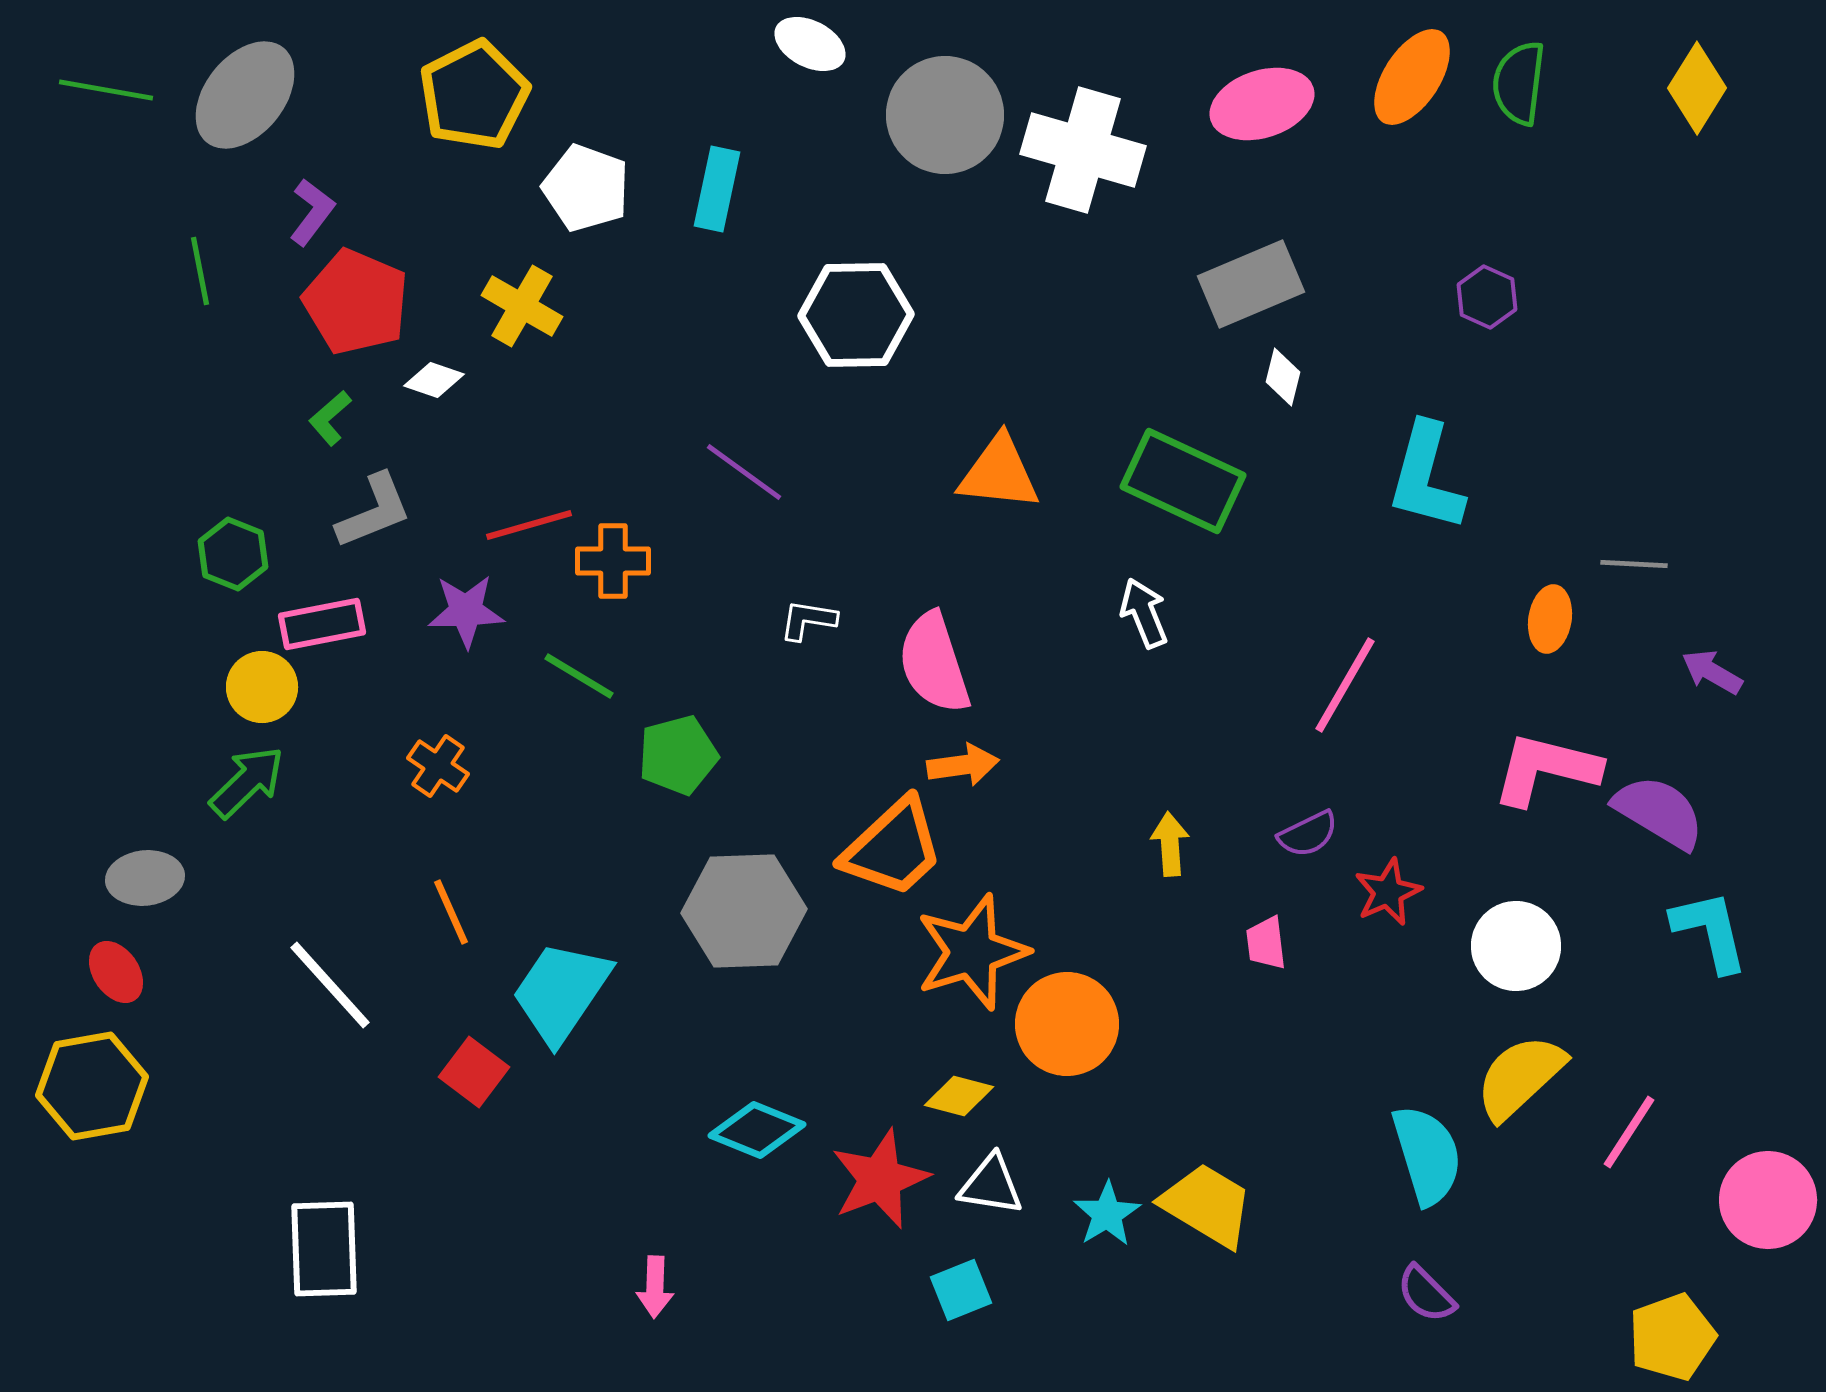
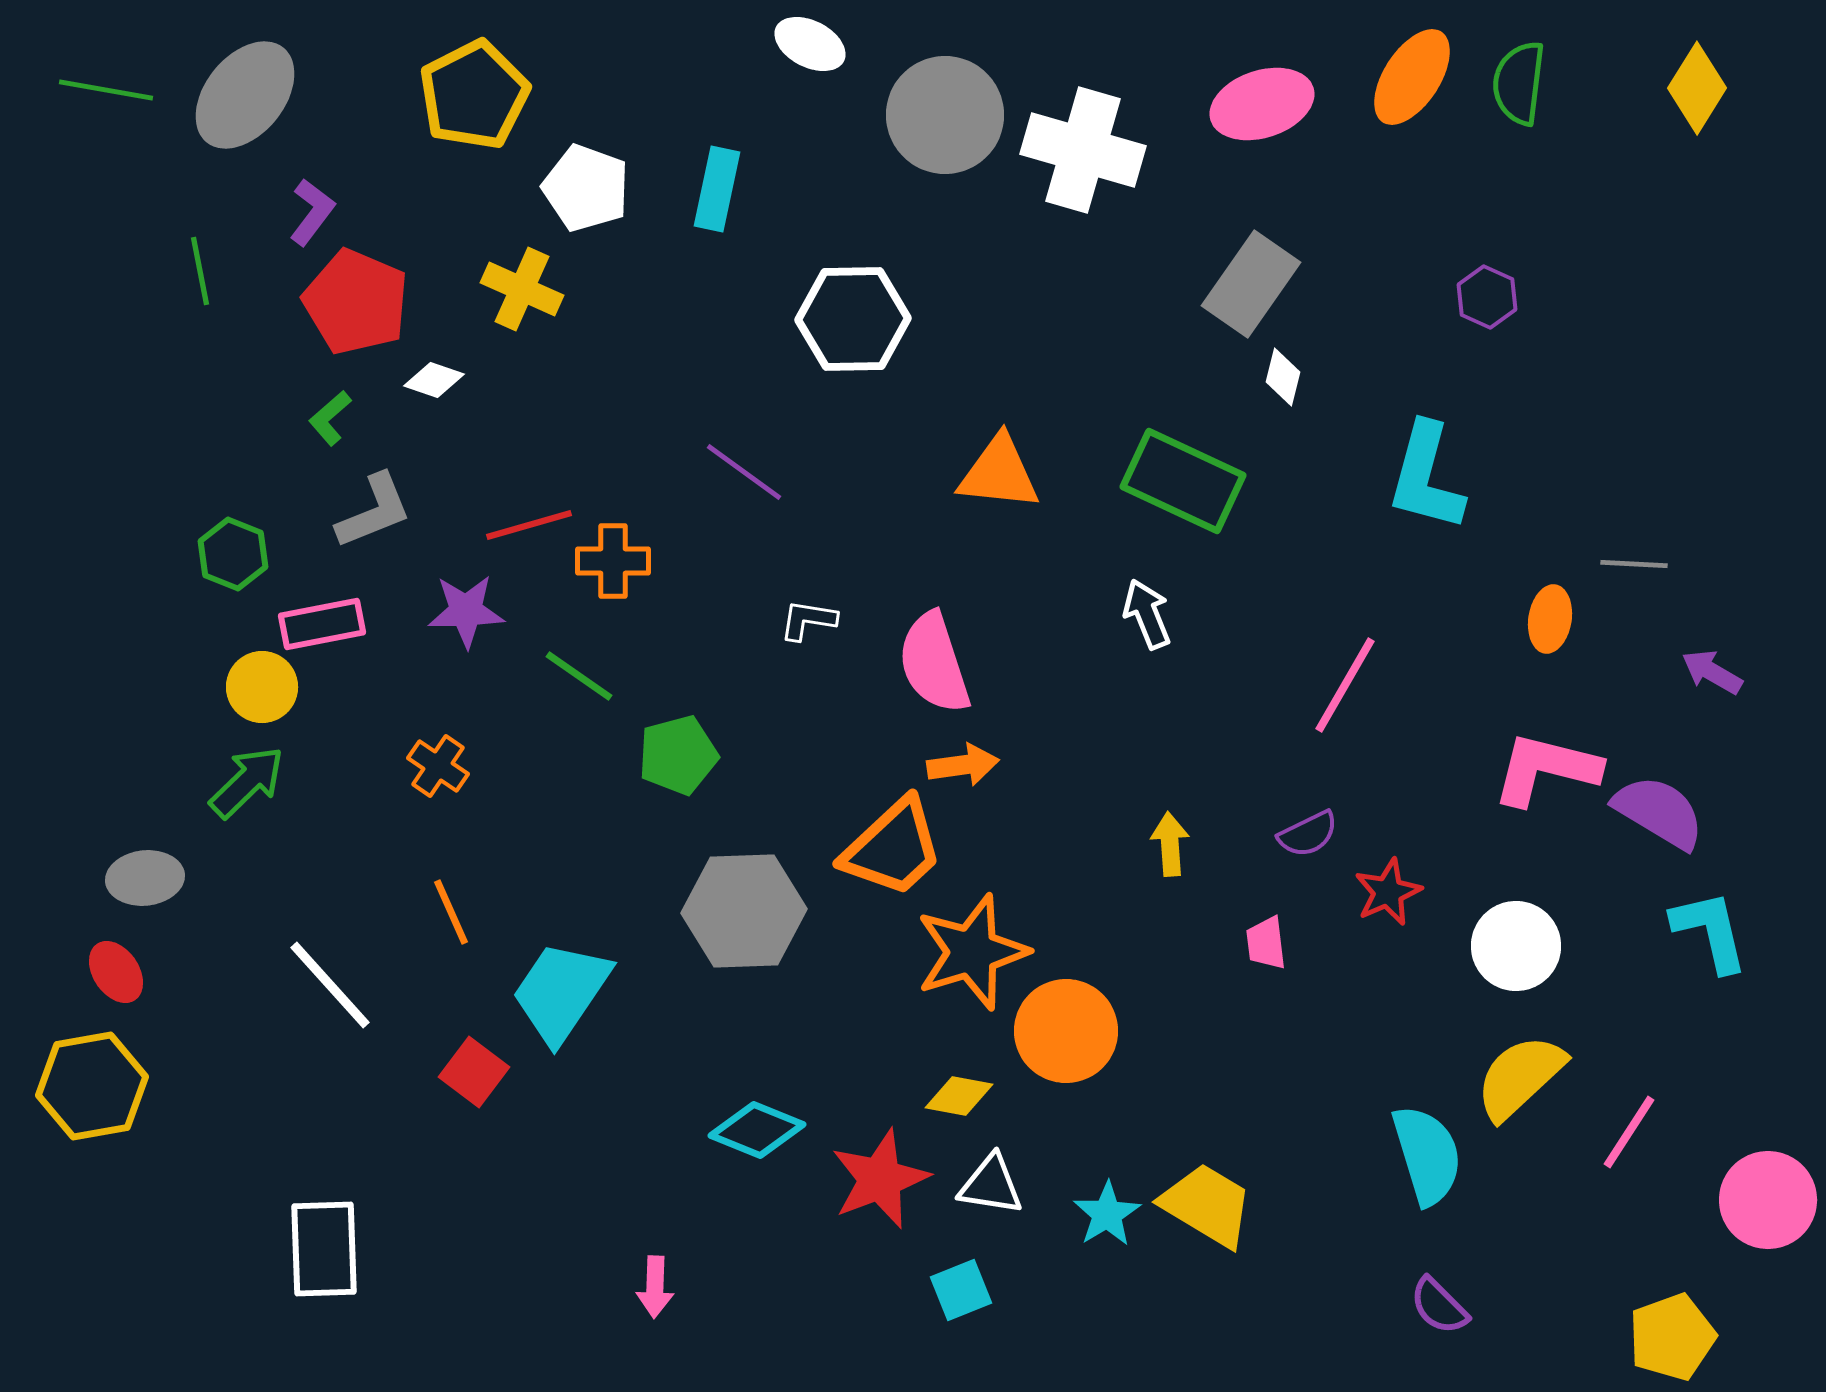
gray rectangle at (1251, 284): rotated 32 degrees counterclockwise
yellow cross at (522, 306): moved 17 px up; rotated 6 degrees counterclockwise
white hexagon at (856, 315): moved 3 px left, 4 px down
white arrow at (1144, 613): moved 3 px right, 1 px down
green line at (579, 676): rotated 4 degrees clockwise
orange circle at (1067, 1024): moved 1 px left, 7 px down
yellow diamond at (959, 1096): rotated 4 degrees counterclockwise
purple semicircle at (1426, 1294): moved 13 px right, 12 px down
